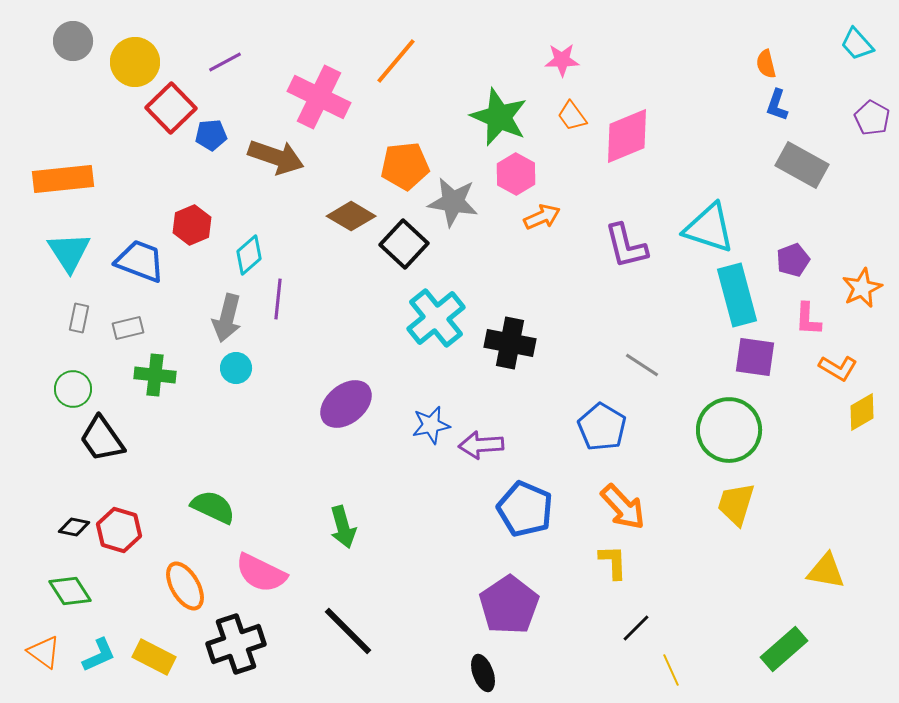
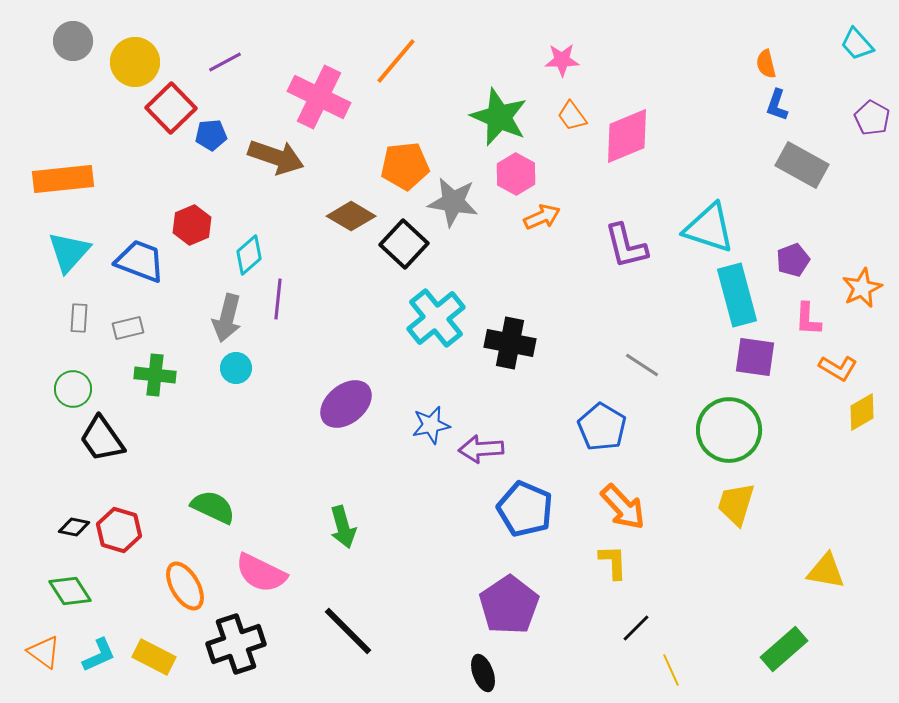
cyan triangle at (69, 252): rotated 15 degrees clockwise
gray rectangle at (79, 318): rotated 8 degrees counterclockwise
purple arrow at (481, 445): moved 4 px down
